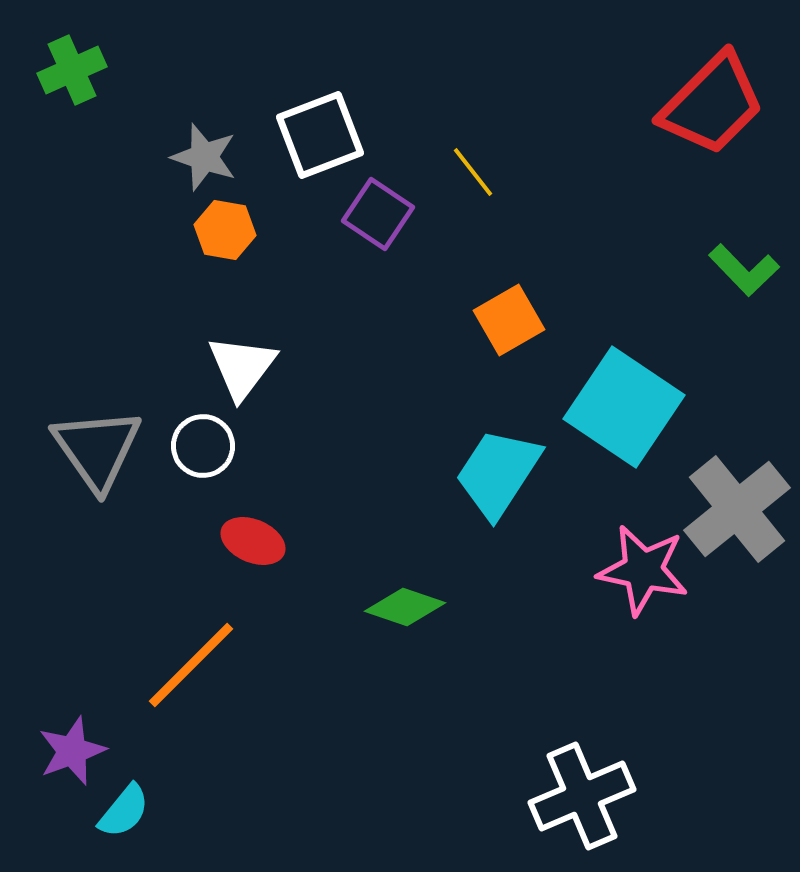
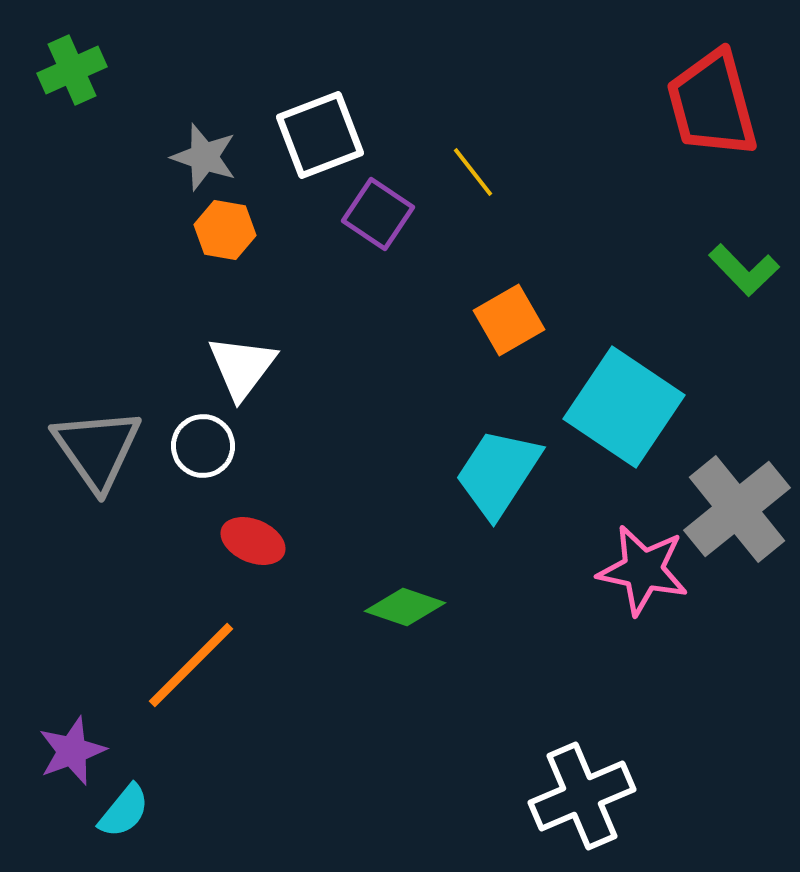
red trapezoid: rotated 120 degrees clockwise
